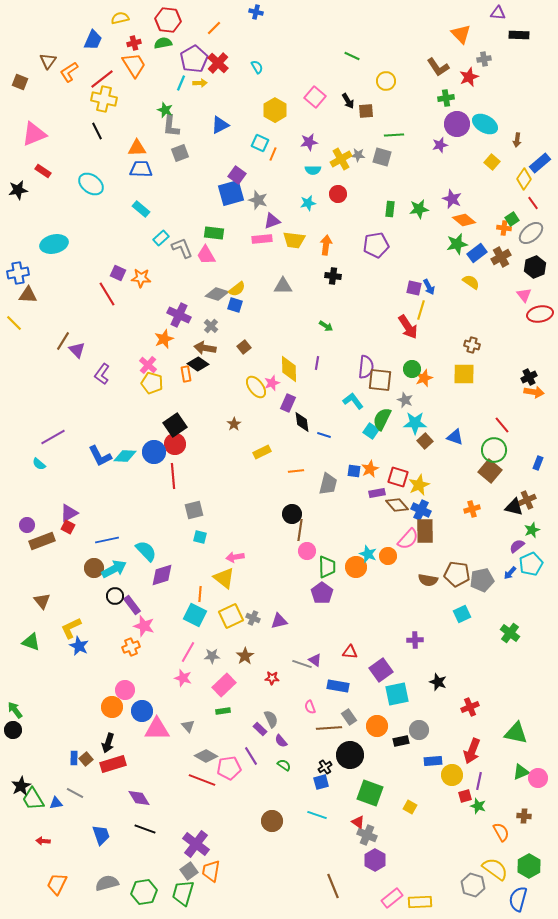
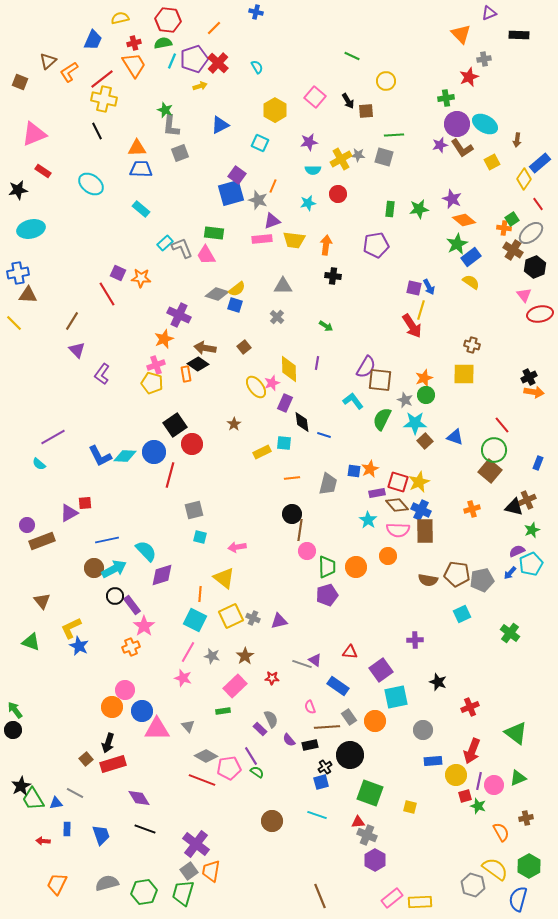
purple triangle at (498, 13): moved 9 px left; rotated 28 degrees counterclockwise
purple pentagon at (194, 59): rotated 12 degrees clockwise
brown triangle at (48, 61): rotated 12 degrees clockwise
brown L-shape at (438, 67): moved 24 px right, 81 px down
cyan line at (181, 83): moved 9 px left, 22 px up
yellow arrow at (200, 83): moved 3 px down; rotated 16 degrees counterclockwise
orange line at (273, 154): moved 32 px down
gray square at (382, 157): moved 2 px right
yellow square at (492, 162): rotated 21 degrees clockwise
red line at (533, 203): moved 5 px right, 1 px down
cyan rectangle at (161, 238): moved 4 px right, 5 px down
cyan ellipse at (54, 244): moved 23 px left, 15 px up
green star at (457, 244): rotated 15 degrees counterclockwise
blue rectangle at (477, 253): moved 6 px left, 4 px down
brown cross at (501, 257): moved 12 px right, 7 px up; rotated 30 degrees counterclockwise
gray cross at (211, 326): moved 66 px right, 9 px up
red arrow at (408, 327): moved 4 px right, 1 px up
brown line at (63, 341): moved 9 px right, 20 px up
pink cross at (148, 365): moved 8 px right; rotated 30 degrees clockwise
purple semicircle at (366, 367): rotated 25 degrees clockwise
green circle at (412, 369): moved 14 px right, 26 px down
purple rectangle at (288, 403): moved 3 px left
cyan square at (371, 431): moved 87 px left, 12 px down; rotated 28 degrees counterclockwise
red circle at (175, 444): moved 17 px right
orange line at (296, 471): moved 4 px left, 7 px down
red line at (173, 476): moved 3 px left, 1 px up; rotated 20 degrees clockwise
red square at (398, 477): moved 5 px down
yellow star at (419, 485): moved 3 px up
red square at (68, 527): moved 17 px right, 24 px up; rotated 32 degrees counterclockwise
pink semicircle at (408, 539): moved 10 px left, 9 px up; rotated 50 degrees clockwise
purple semicircle at (517, 546): moved 5 px down; rotated 14 degrees clockwise
cyan star at (368, 554): moved 34 px up; rotated 12 degrees clockwise
pink arrow at (235, 557): moved 2 px right, 10 px up
purple pentagon at (322, 593): moved 5 px right, 2 px down; rotated 20 degrees clockwise
cyan square at (195, 615): moved 5 px down
pink star at (144, 626): rotated 20 degrees clockwise
gray star at (212, 656): rotated 14 degrees clockwise
pink rectangle at (224, 685): moved 11 px right, 1 px down
blue rectangle at (338, 686): rotated 25 degrees clockwise
cyan square at (397, 694): moved 1 px left, 3 px down
orange circle at (377, 726): moved 2 px left, 5 px up
brown line at (329, 728): moved 2 px left, 1 px up
gray circle at (419, 730): moved 4 px right
green triangle at (516, 733): rotated 25 degrees clockwise
purple semicircle at (281, 741): moved 8 px right, 1 px up
black rectangle at (401, 741): moved 91 px left, 4 px down
blue rectangle at (74, 758): moved 7 px left, 71 px down
green semicircle at (284, 765): moved 27 px left, 7 px down
green triangle at (521, 772): moved 3 px left, 6 px down
yellow circle at (452, 775): moved 4 px right
pink circle at (538, 778): moved 44 px left, 7 px down
yellow square at (410, 807): rotated 16 degrees counterclockwise
brown cross at (524, 816): moved 2 px right, 2 px down; rotated 16 degrees counterclockwise
red triangle at (358, 822): rotated 40 degrees counterclockwise
brown line at (333, 886): moved 13 px left, 10 px down
